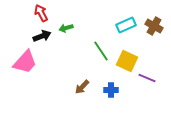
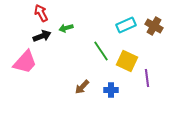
purple line: rotated 60 degrees clockwise
